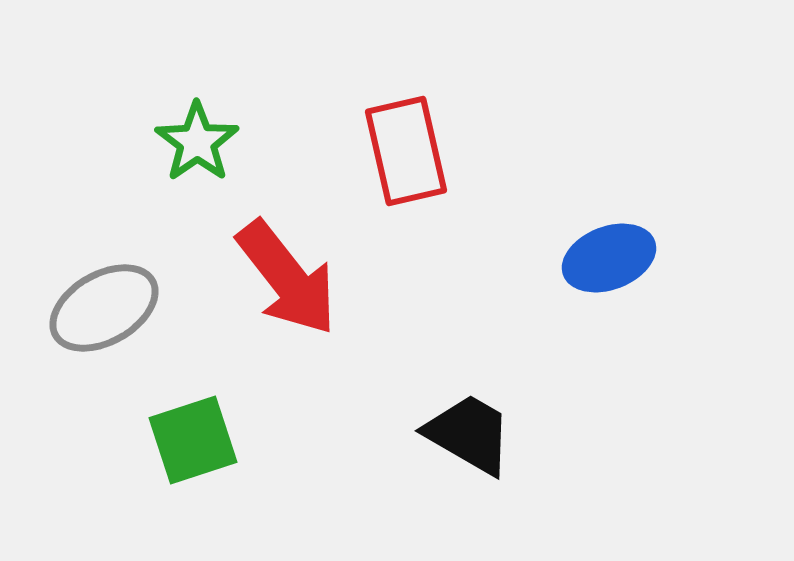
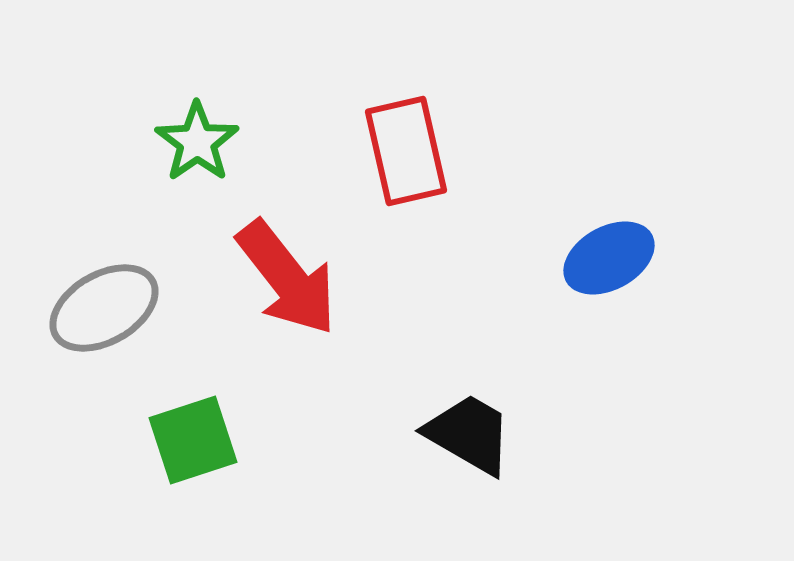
blue ellipse: rotated 8 degrees counterclockwise
